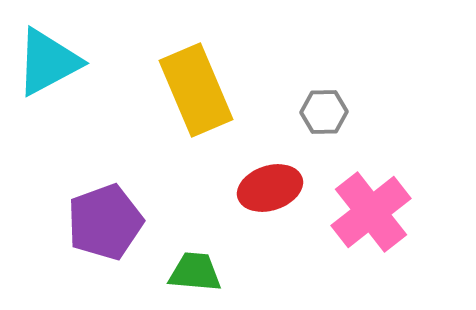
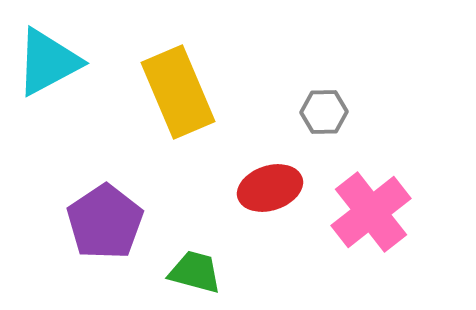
yellow rectangle: moved 18 px left, 2 px down
purple pentagon: rotated 14 degrees counterclockwise
green trapezoid: rotated 10 degrees clockwise
